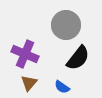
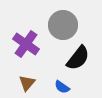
gray circle: moved 3 px left
purple cross: moved 1 px right, 10 px up; rotated 12 degrees clockwise
brown triangle: moved 2 px left
